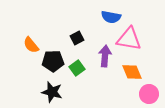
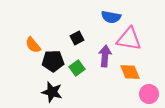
orange semicircle: moved 2 px right
orange diamond: moved 2 px left
